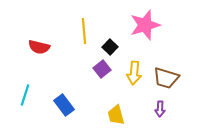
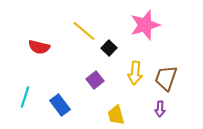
yellow line: rotated 45 degrees counterclockwise
black square: moved 1 px left, 1 px down
purple square: moved 7 px left, 11 px down
yellow arrow: moved 1 px right
brown trapezoid: rotated 92 degrees clockwise
cyan line: moved 2 px down
blue rectangle: moved 4 px left
